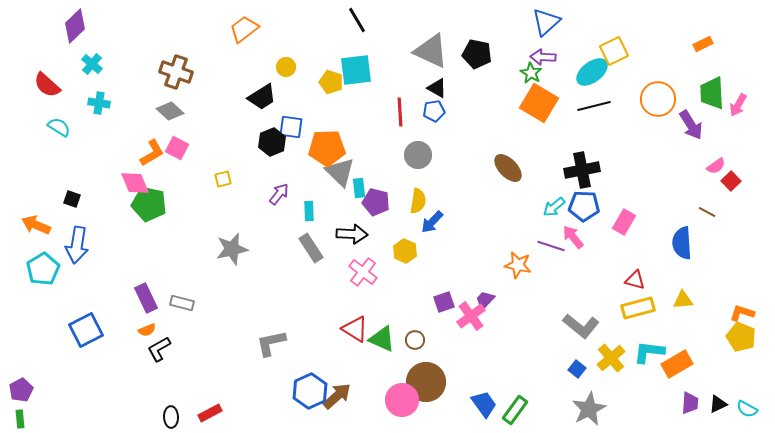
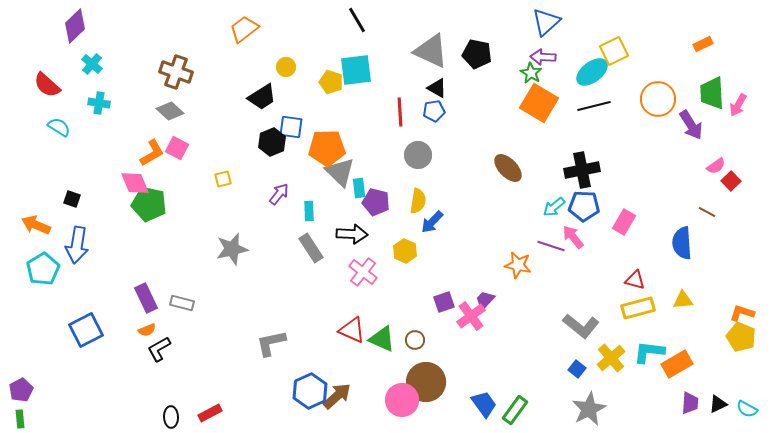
red triangle at (355, 329): moved 3 px left, 1 px down; rotated 8 degrees counterclockwise
